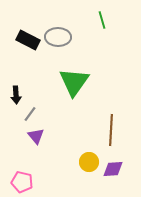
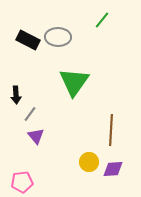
green line: rotated 54 degrees clockwise
pink pentagon: rotated 20 degrees counterclockwise
